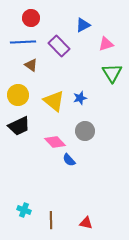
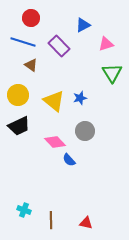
blue line: rotated 20 degrees clockwise
